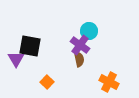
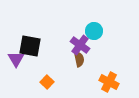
cyan circle: moved 5 px right
